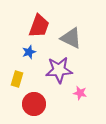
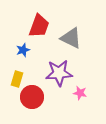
blue star: moved 6 px left, 2 px up
purple star: moved 3 px down
red circle: moved 2 px left, 7 px up
